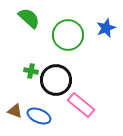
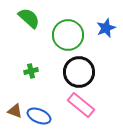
green cross: rotated 24 degrees counterclockwise
black circle: moved 23 px right, 8 px up
